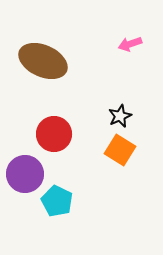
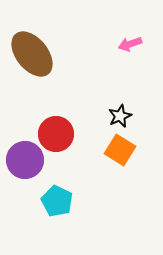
brown ellipse: moved 11 px left, 7 px up; rotated 27 degrees clockwise
red circle: moved 2 px right
purple circle: moved 14 px up
